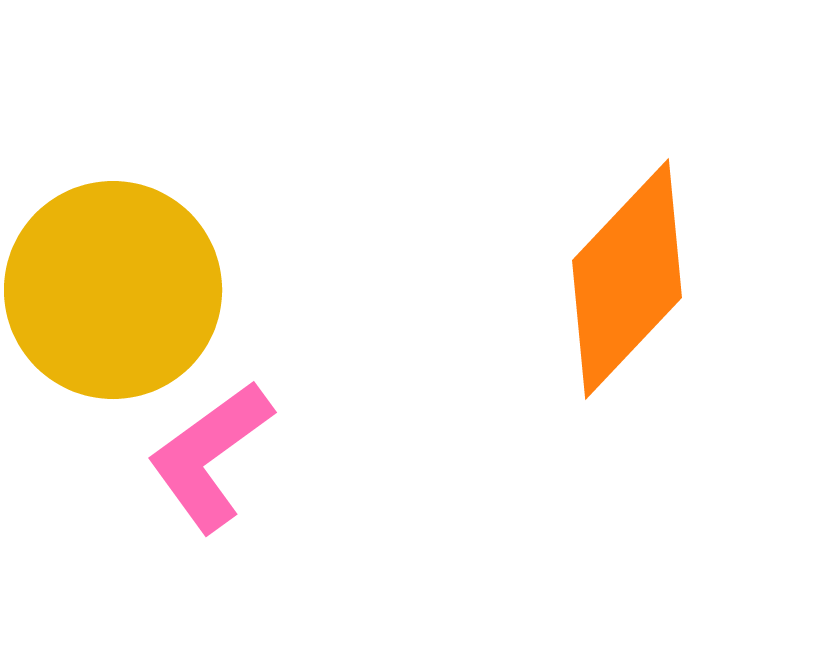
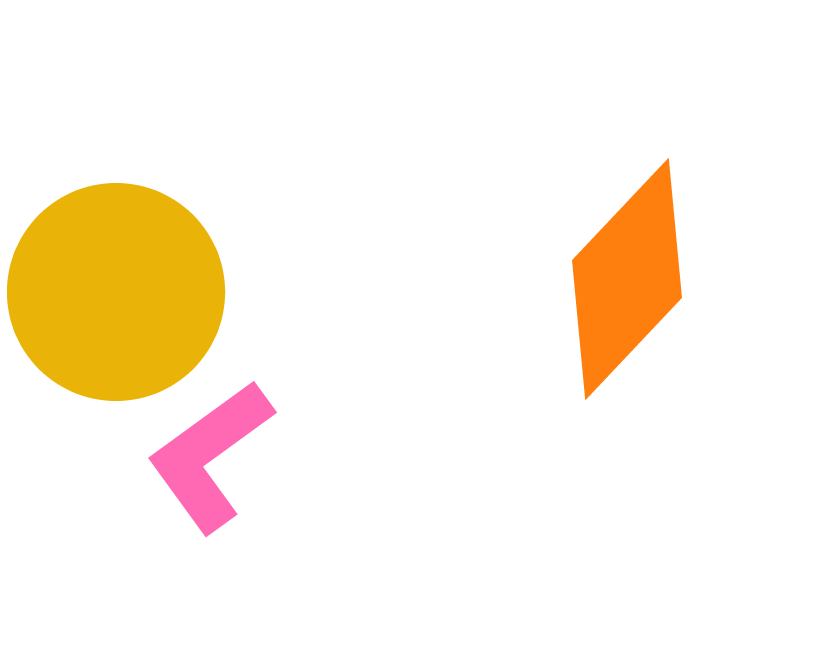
yellow circle: moved 3 px right, 2 px down
